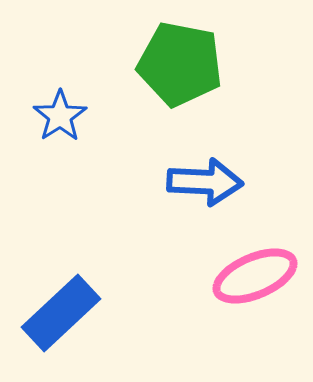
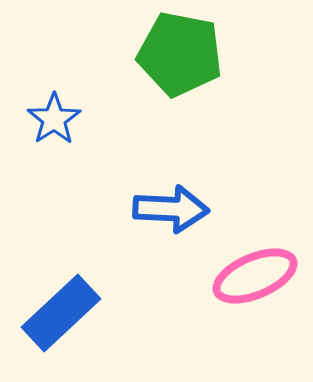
green pentagon: moved 10 px up
blue star: moved 6 px left, 3 px down
blue arrow: moved 34 px left, 27 px down
